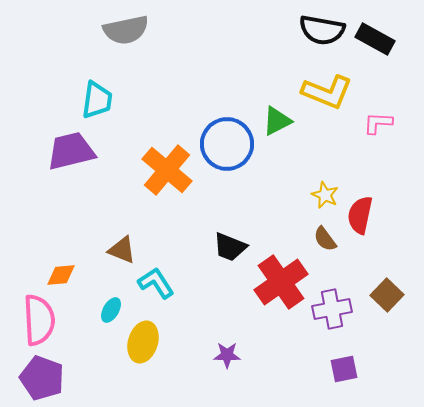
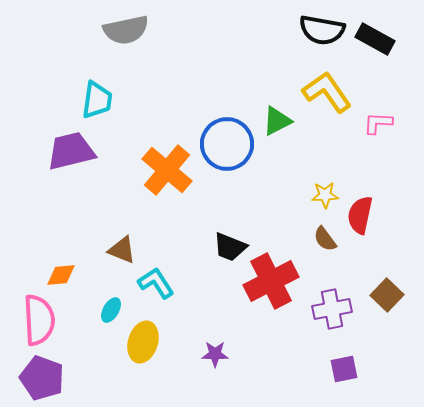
yellow L-shape: rotated 147 degrees counterclockwise
yellow star: rotated 28 degrees counterclockwise
red cross: moved 10 px left, 1 px up; rotated 8 degrees clockwise
purple star: moved 12 px left, 1 px up
